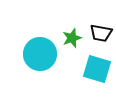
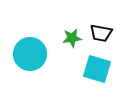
green star: rotated 12 degrees clockwise
cyan circle: moved 10 px left
